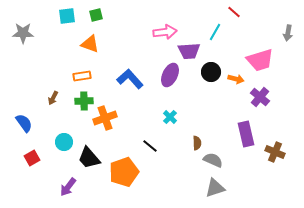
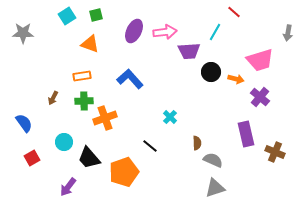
cyan square: rotated 24 degrees counterclockwise
purple ellipse: moved 36 px left, 44 px up
